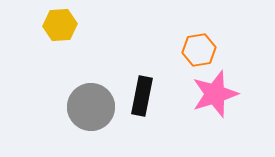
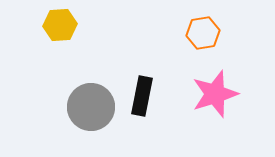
orange hexagon: moved 4 px right, 17 px up
